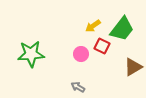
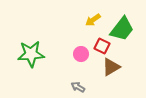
yellow arrow: moved 6 px up
brown triangle: moved 22 px left
